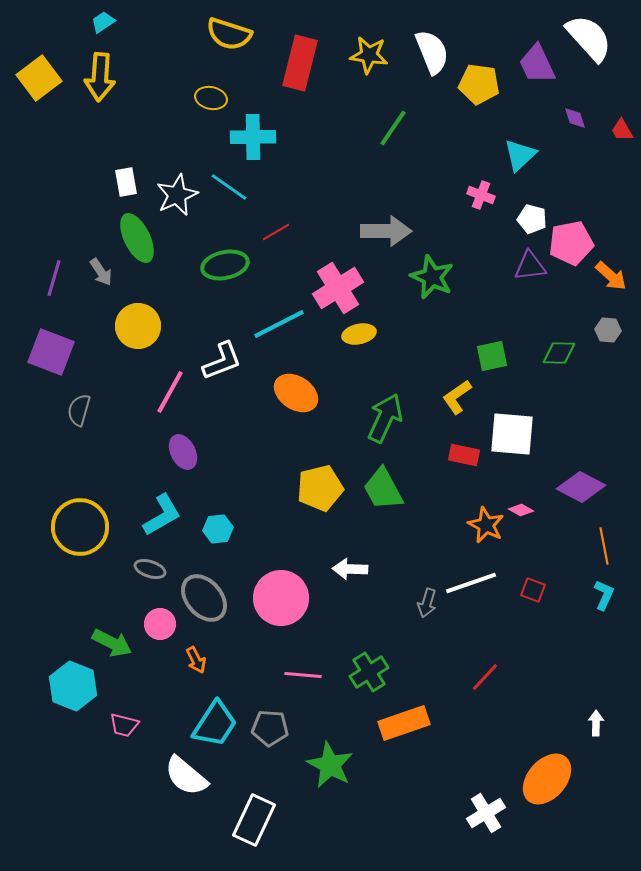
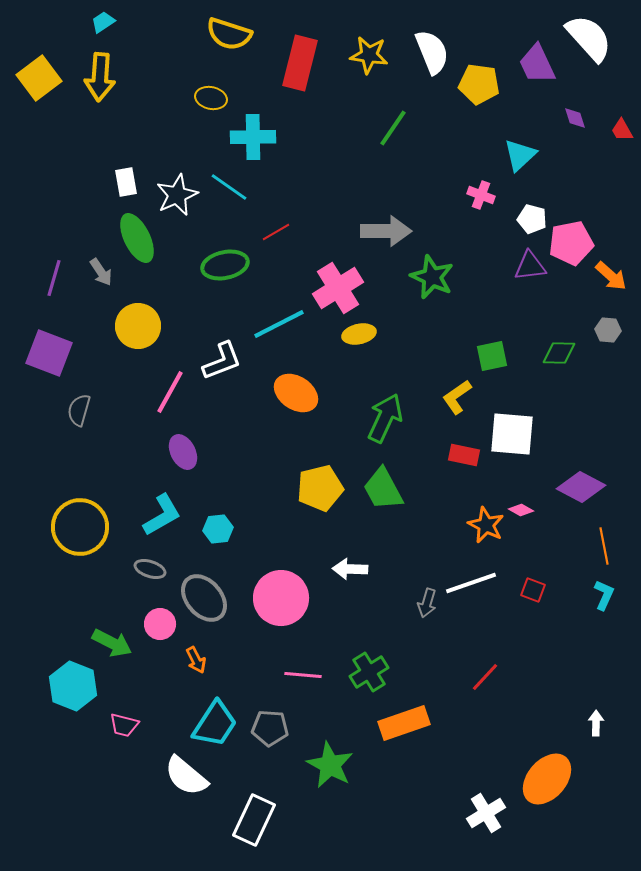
purple square at (51, 352): moved 2 px left, 1 px down
